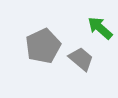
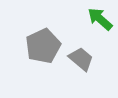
green arrow: moved 9 px up
